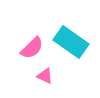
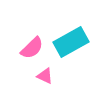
cyan rectangle: rotated 64 degrees counterclockwise
